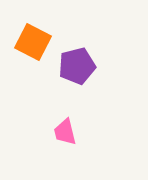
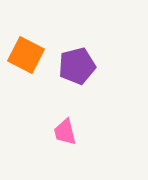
orange square: moved 7 px left, 13 px down
